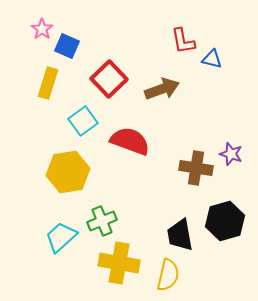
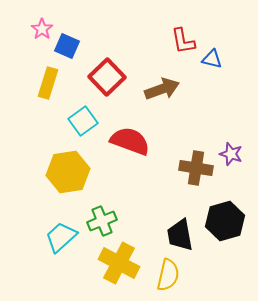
red square: moved 2 px left, 2 px up
yellow cross: rotated 18 degrees clockwise
